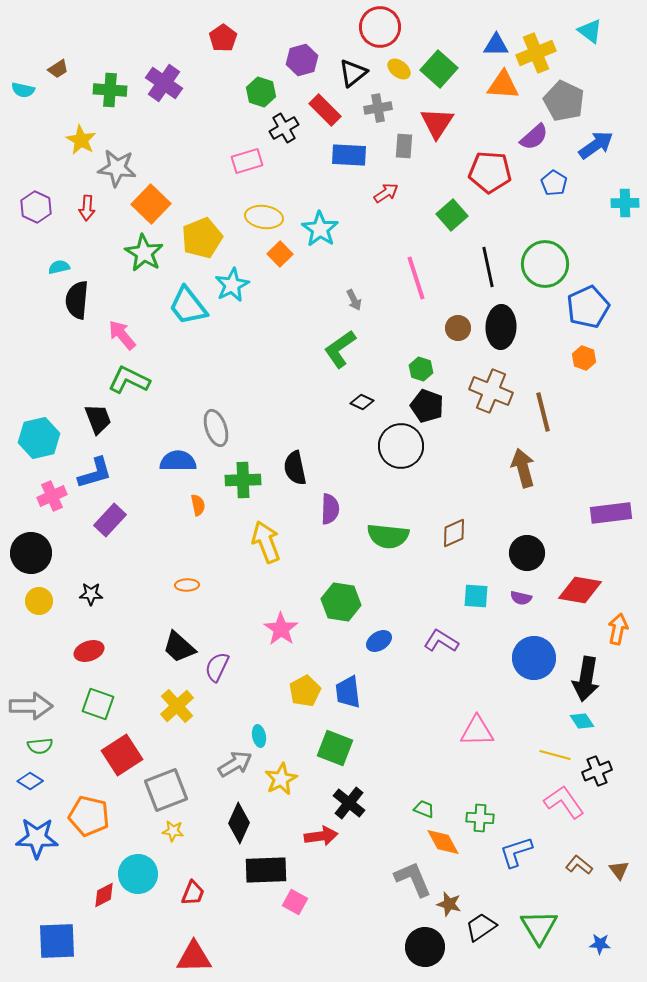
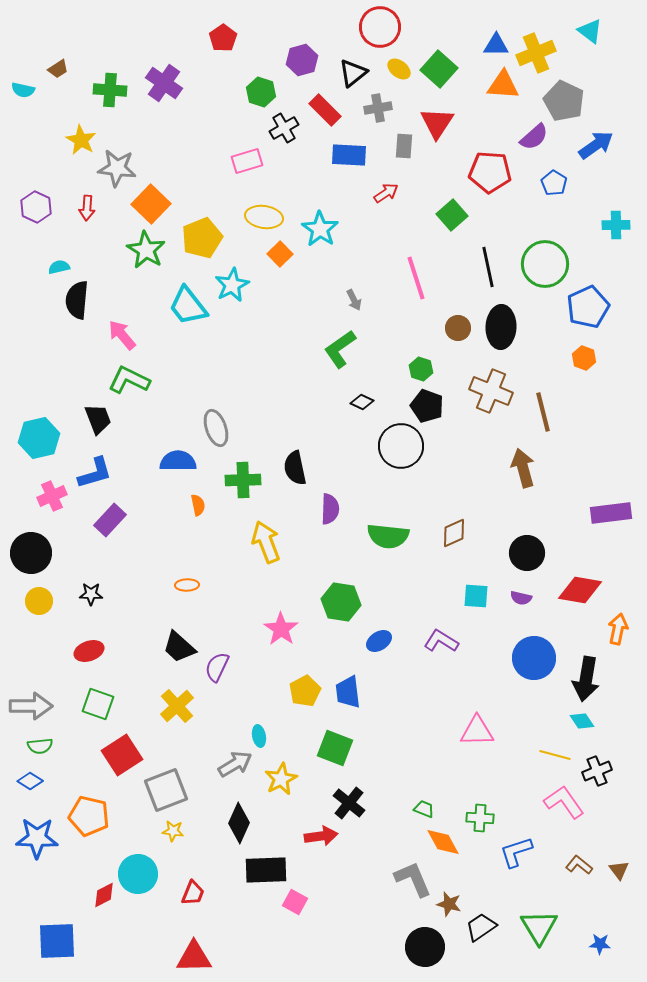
cyan cross at (625, 203): moved 9 px left, 22 px down
green star at (144, 253): moved 2 px right, 3 px up
